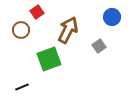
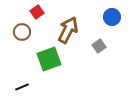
brown circle: moved 1 px right, 2 px down
